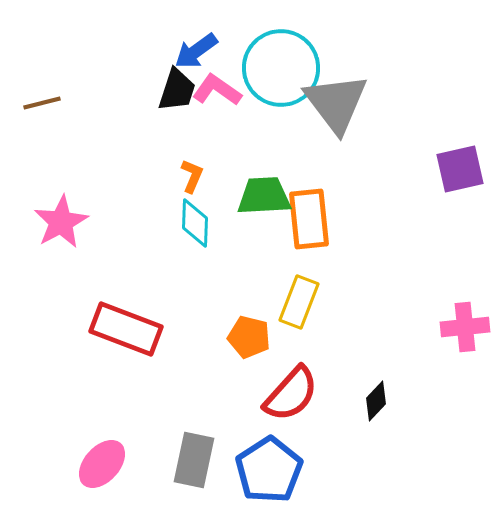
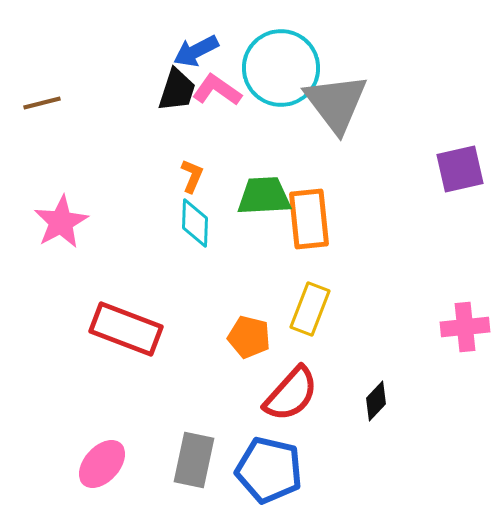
blue arrow: rotated 9 degrees clockwise
yellow rectangle: moved 11 px right, 7 px down
blue pentagon: rotated 26 degrees counterclockwise
